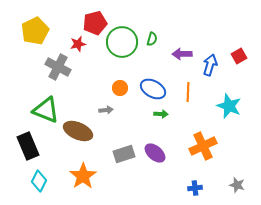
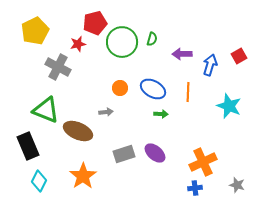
gray arrow: moved 2 px down
orange cross: moved 16 px down
